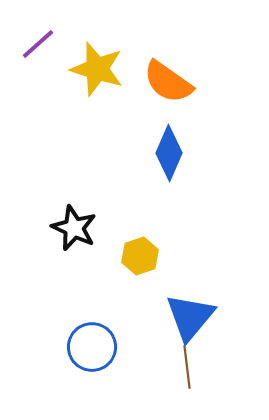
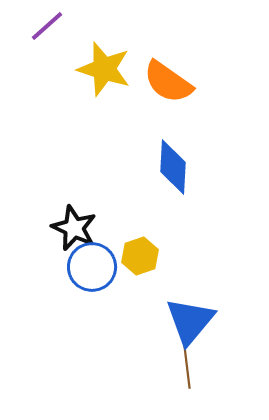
purple line: moved 9 px right, 18 px up
yellow star: moved 7 px right
blue diamond: moved 4 px right, 14 px down; rotated 20 degrees counterclockwise
blue triangle: moved 4 px down
blue circle: moved 80 px up
